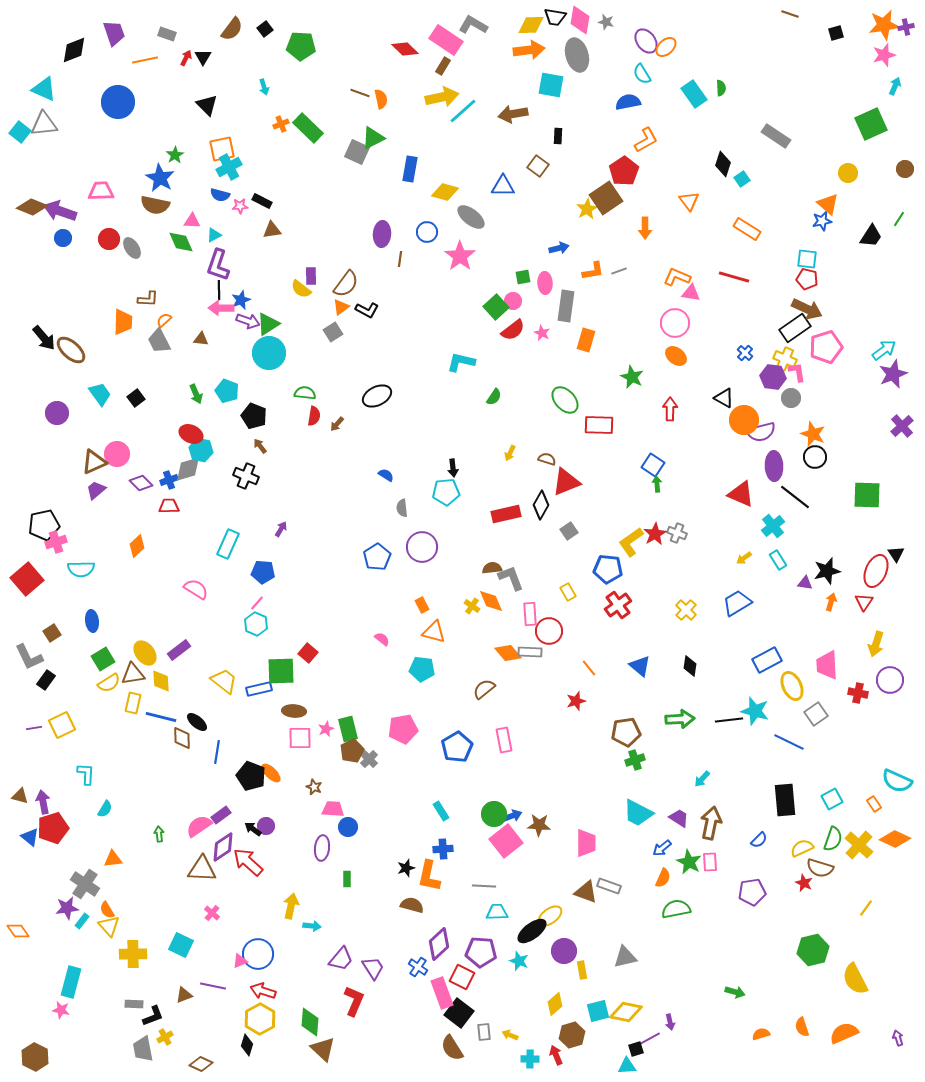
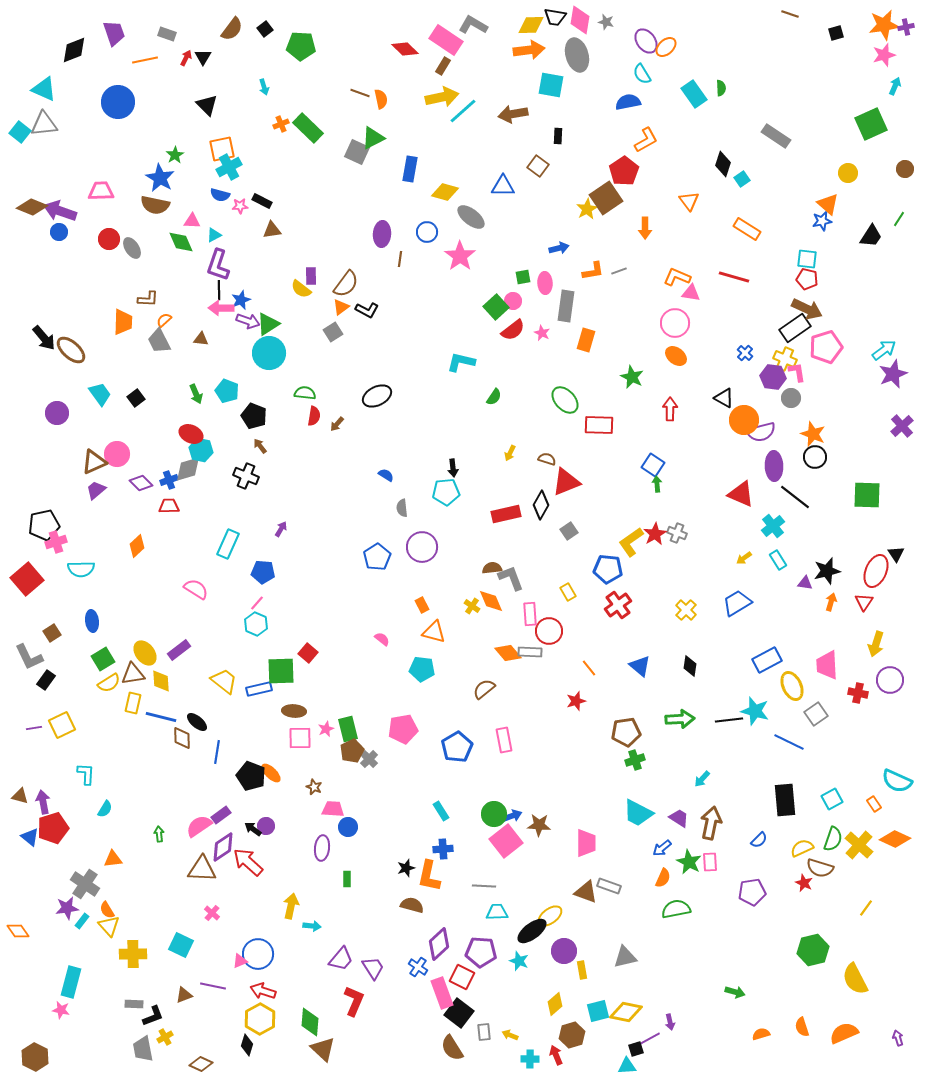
blue circle at (63, 238): moved 4 px left, 6 px up
